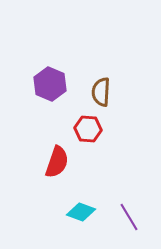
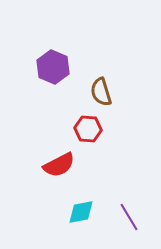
purple hexagon: moved 3 px right, 17 px up
brown semicircle: rotated 20 degrees counterclockwise
red semicircle: moved 2 px right, 3 px down; rotated 44 degrees clockwise
cyan diamond: rotated 32 degrees counterclockwise
